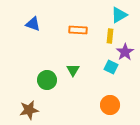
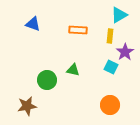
green triangle: rotated 48 degrees counterclockwise
brown star: moved 2 px left, 4 px up
